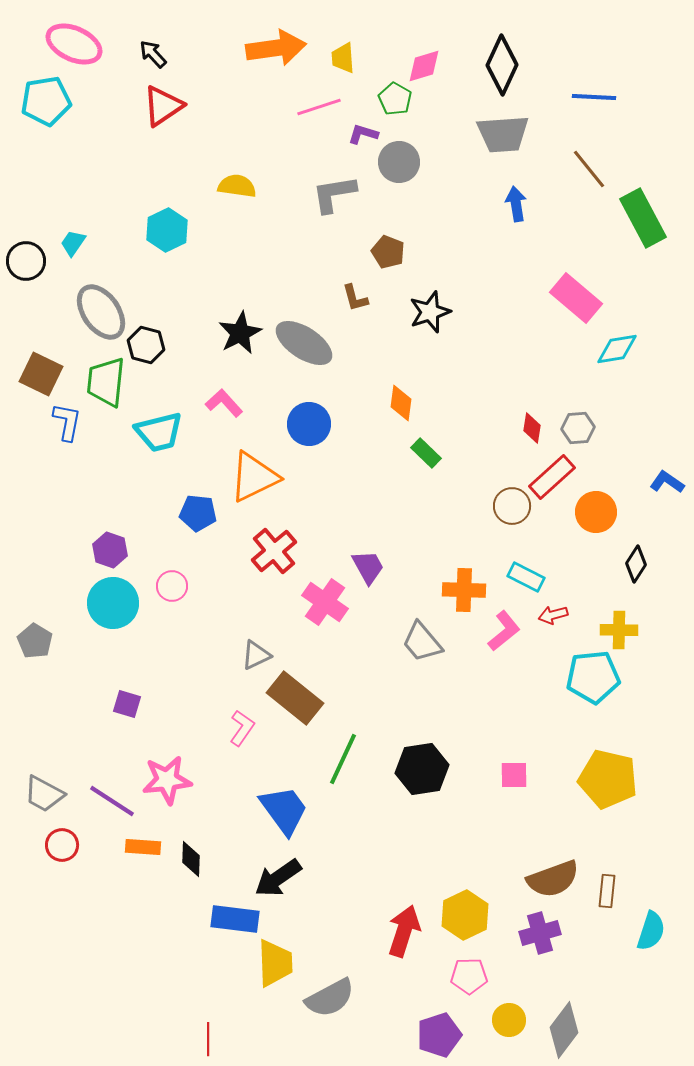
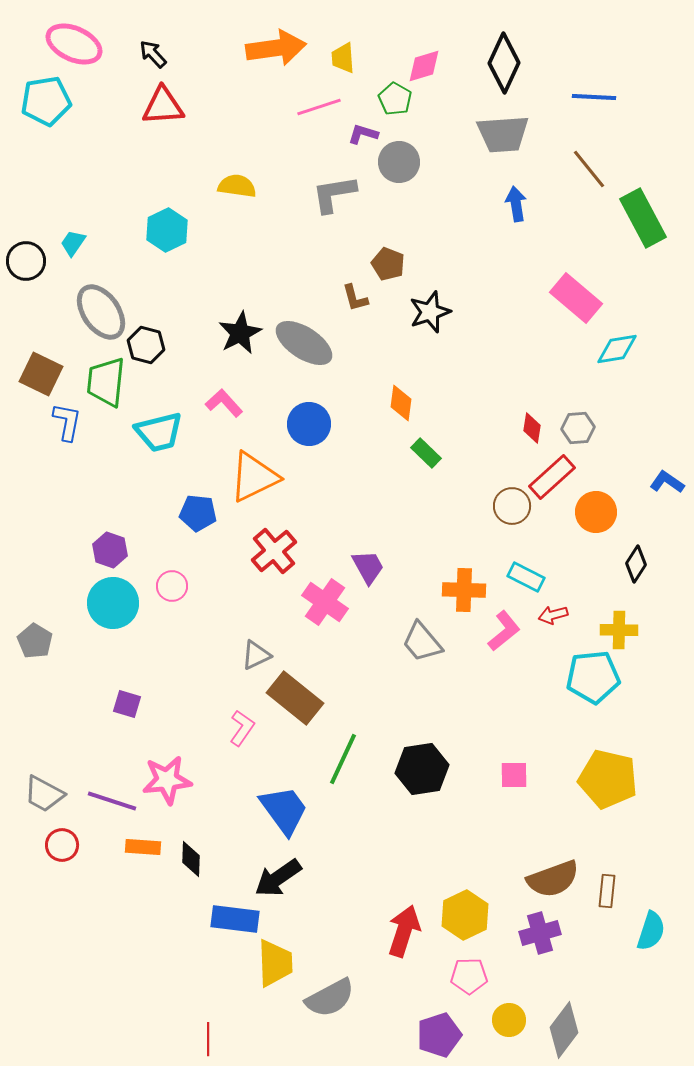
black diamond at (502, 65): moved 2 px right, 2 px up
red triangle at (163, 106): rotated 30 degrees clockwise
brown pentagon at (388, 252): moved 12 px down
purple line at (112, 801): rotated 15 degrees counterclockwise
